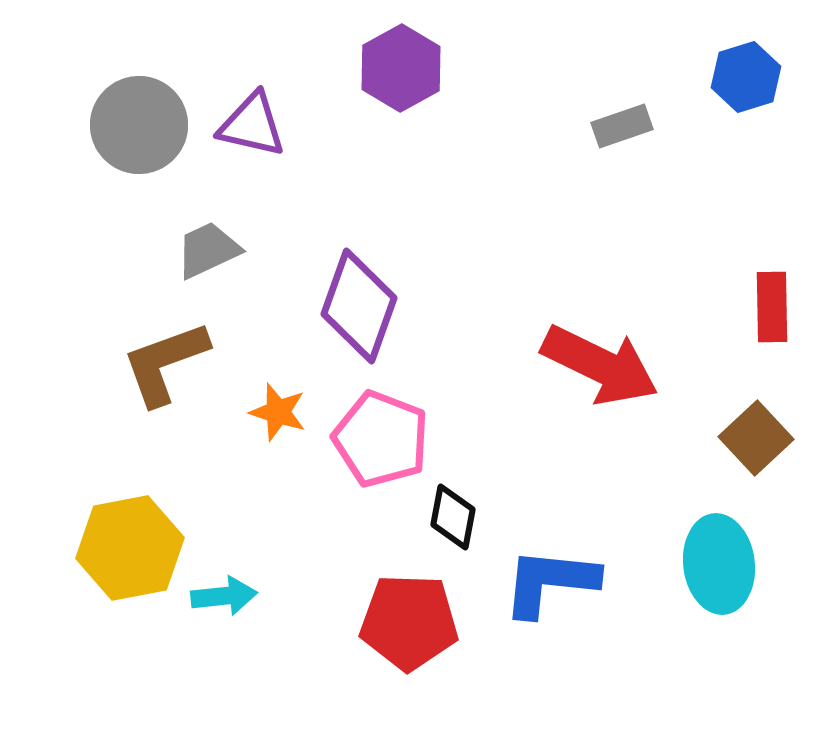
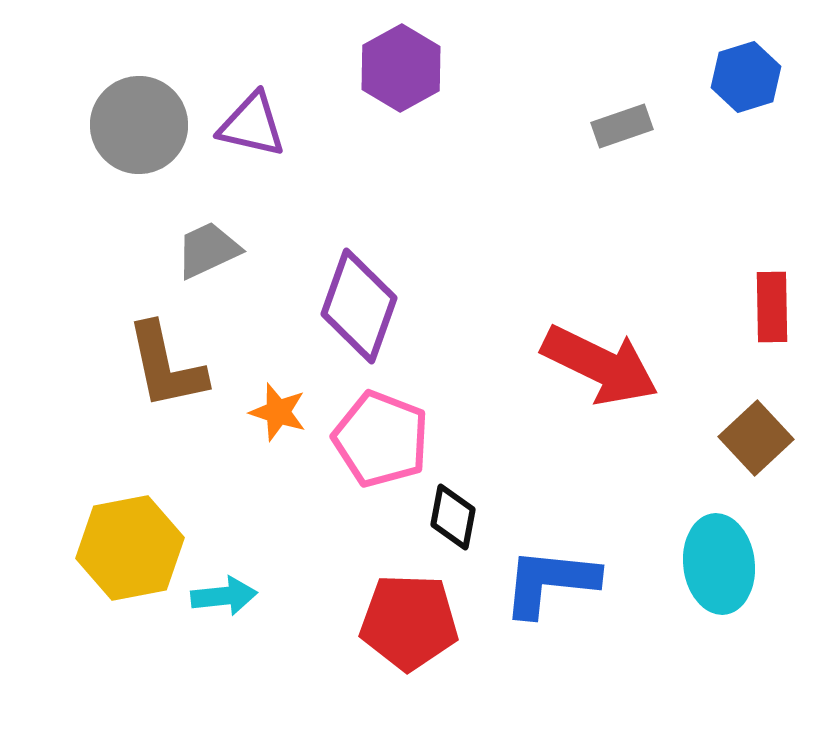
brown L-shape: moved 1 px right, 3 px down; rotated 82 degrees counterclockwise
